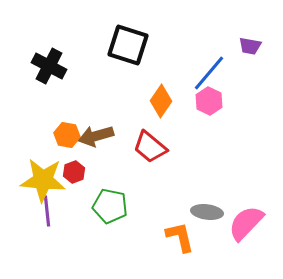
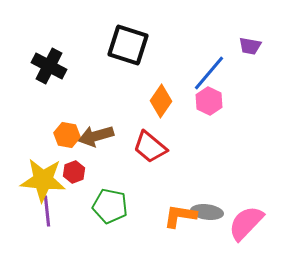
orange L-shape: moved 21 px up; rotated 68 degrees counterclockwise
